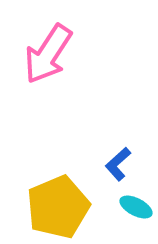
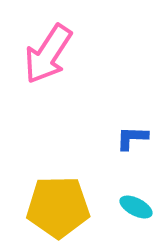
blue L-shape: moved 14 px right, 26 px up; rotated 44 degrees clockwise
yellow pentagon: rotated 22 degrees clockwise
